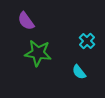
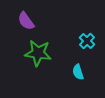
cyan semicircle: moved 1 px left; rotated 21 degrees clockwise
